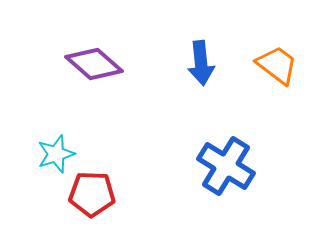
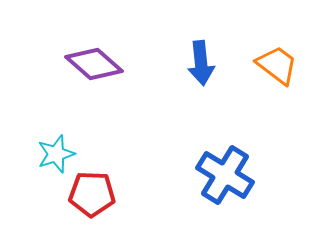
blue cross: moved 1 px left, 9 px down
